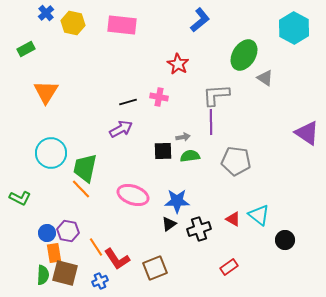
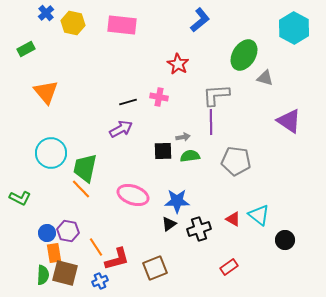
gray triangle at (265, 78): rotated 18 degrees counterclockwise
orange triangle at (46, 92): rotated 12 degrees counterclockwise
purple triangle at (307, 133): moved 18 px left, 12 px up
red L-shape at (117, 259): rotated 72 degrees counterclockwise
